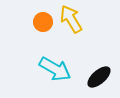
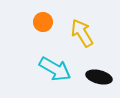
yellow arrow: moved 11 px right, 14 px down
black ellipse: rotated 55 degrees clockwise
